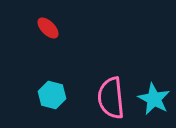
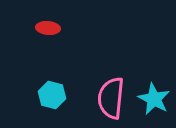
red ellipse: rotated 40 degrees counterclockwise
pink semicircle: rotated 12 degrees clockwise
